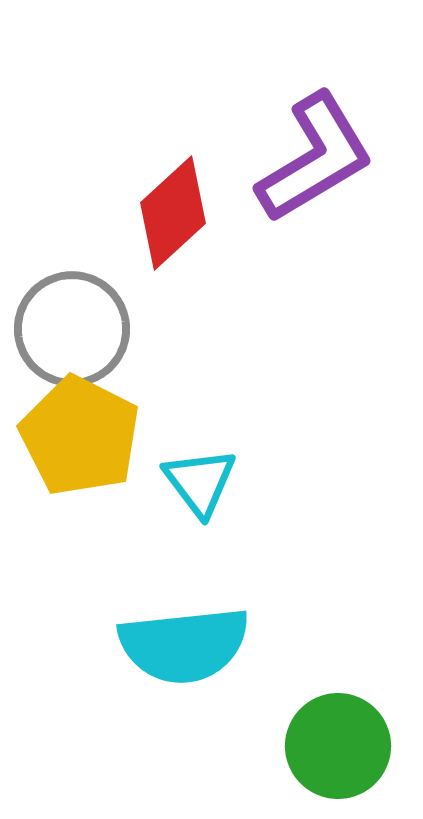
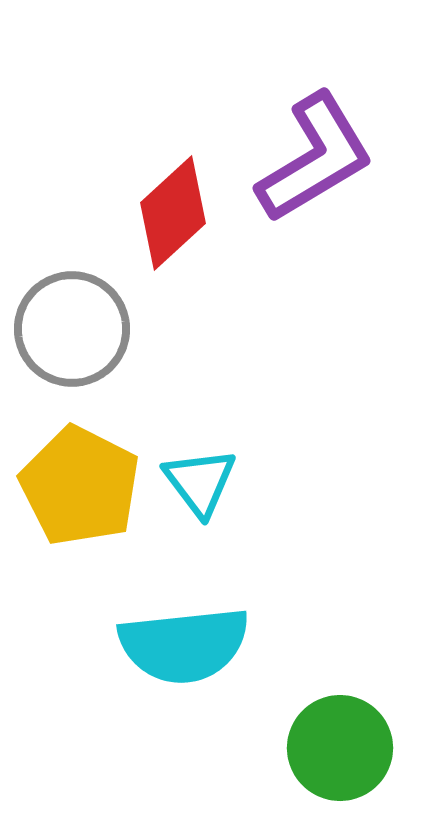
yellow pentagon: moved 50 px down
green circle: moved 2 px right, 2 px down
